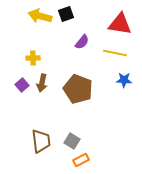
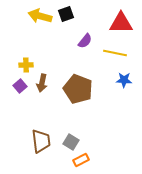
red triangle: moved 1 px right, 1 px up; rotated 10 degrees counterclockwise
purple semicircle: moved 3 px right, 1 px up
yellow cross: moved 7 px left, 7 px down
purple square: moved 2 px left, 1 px down
gray square: moved 1 px left, 1 px down
